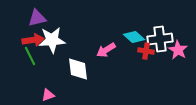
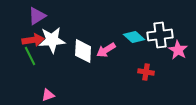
purple triangle: moved 2 px up; rotated 18 degrees counterclockwise
white cross: moved 4 px up
red cross: moved 21 px down
white diamond: moved 5 px right, 18 px up; rotated 10 degrees clockwise
